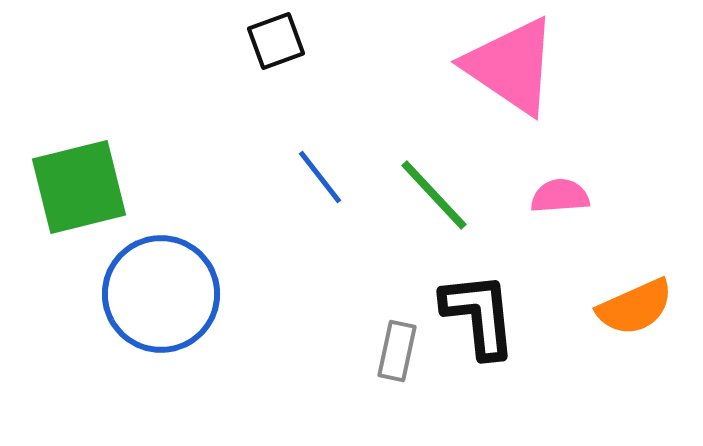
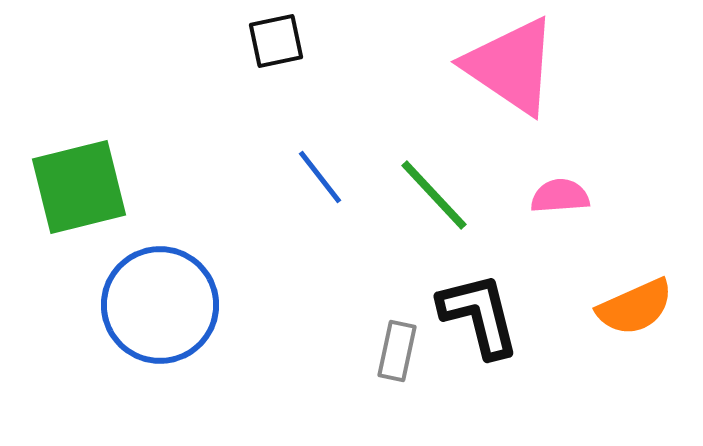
black square: rotated 8 degrees clockwise
blue circle: moved 1 px left, 11 px down
black L-shape: rotated 8 degrees counterclockwise
